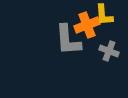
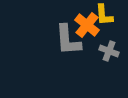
orange cross: rotated 30 degrees counterclockwise
